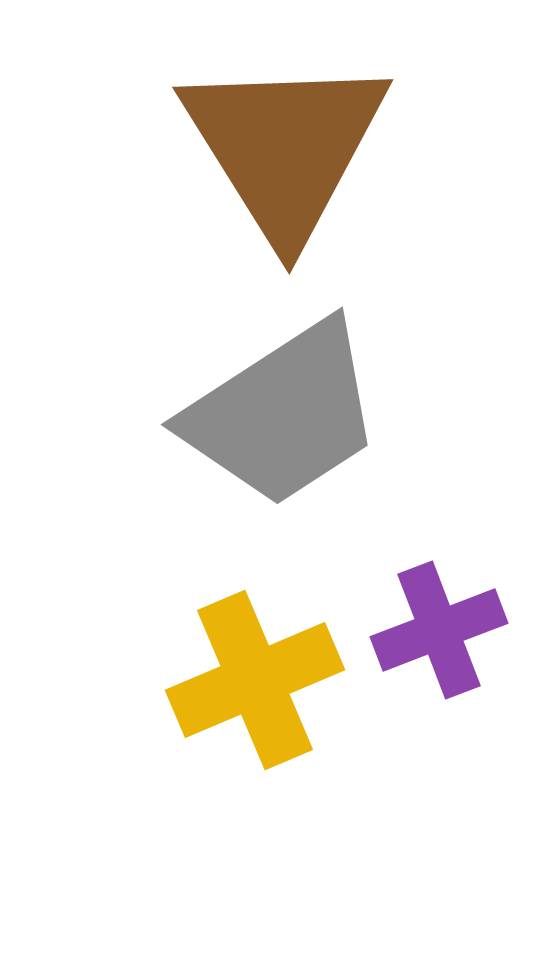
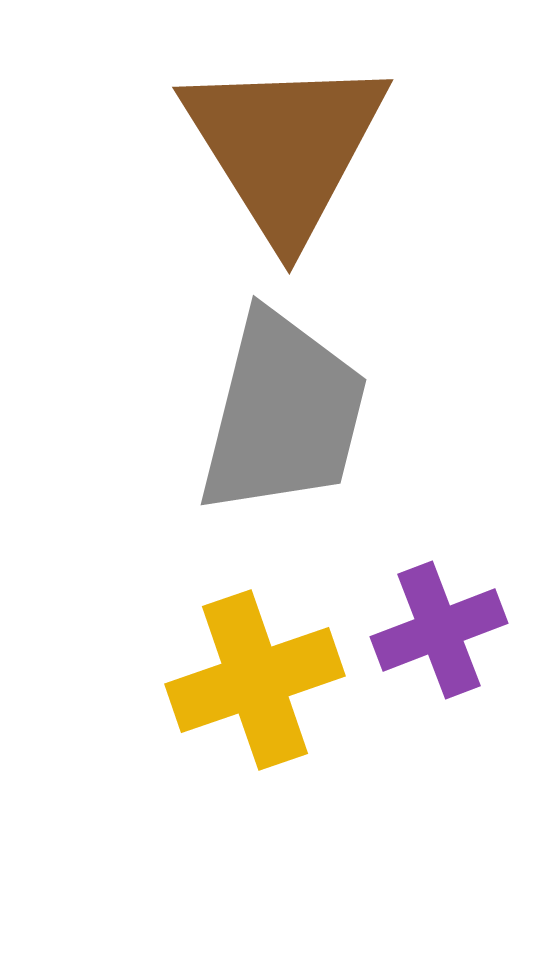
gray trapezoid: rotated 43 degrees counterclockwise
yellow cross: rotated 4 degrees clockwise
